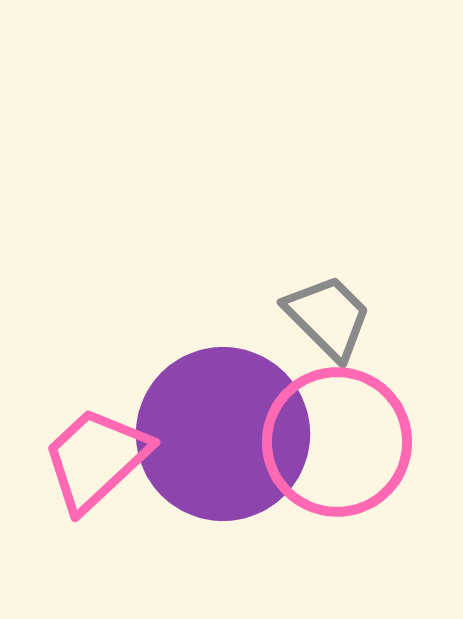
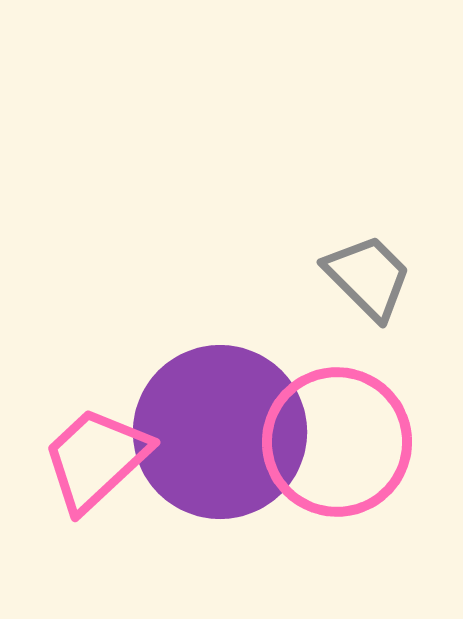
gray trapezoid: moved 40 px right, 40 px up
purple circle: moved 3 px left, 2 px up
